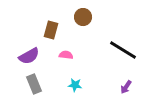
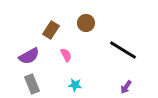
brown circle: moved 3 px right, 6 px down
brown rectangle: rotated 18 degrees clockwise
pink semicircle: rotated 56 degrees clockwise
gray rectangle: moved 2 px left
